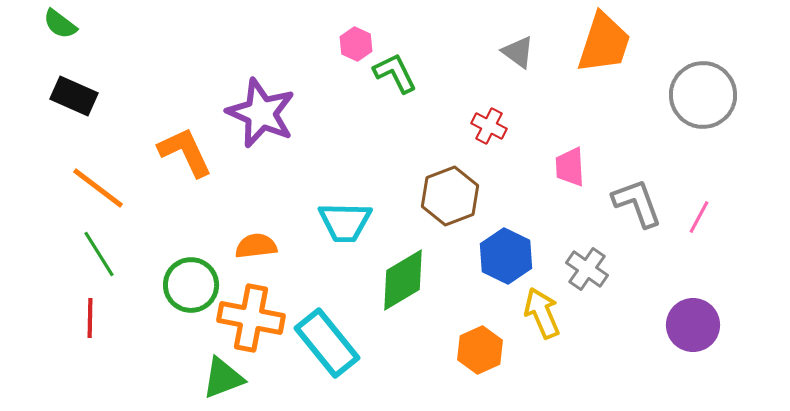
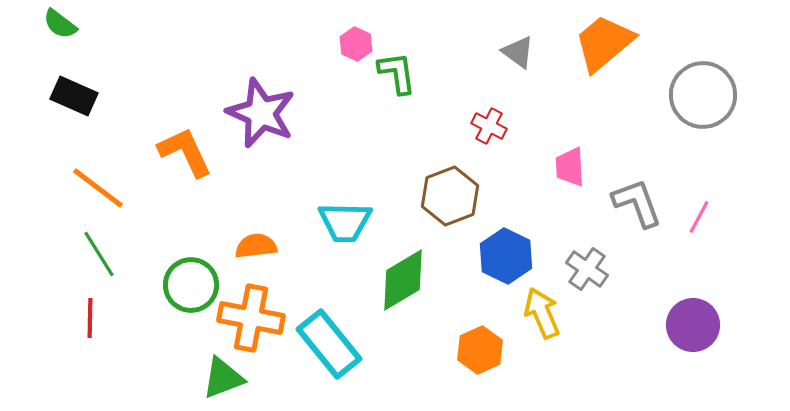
orange trapezoid: rotated 148 degrees counterclockwise
green L-shape: moved 2 px right; rotated 18 degrees clockwise
cyan rectangle: moved 2 px right, 1 px down
